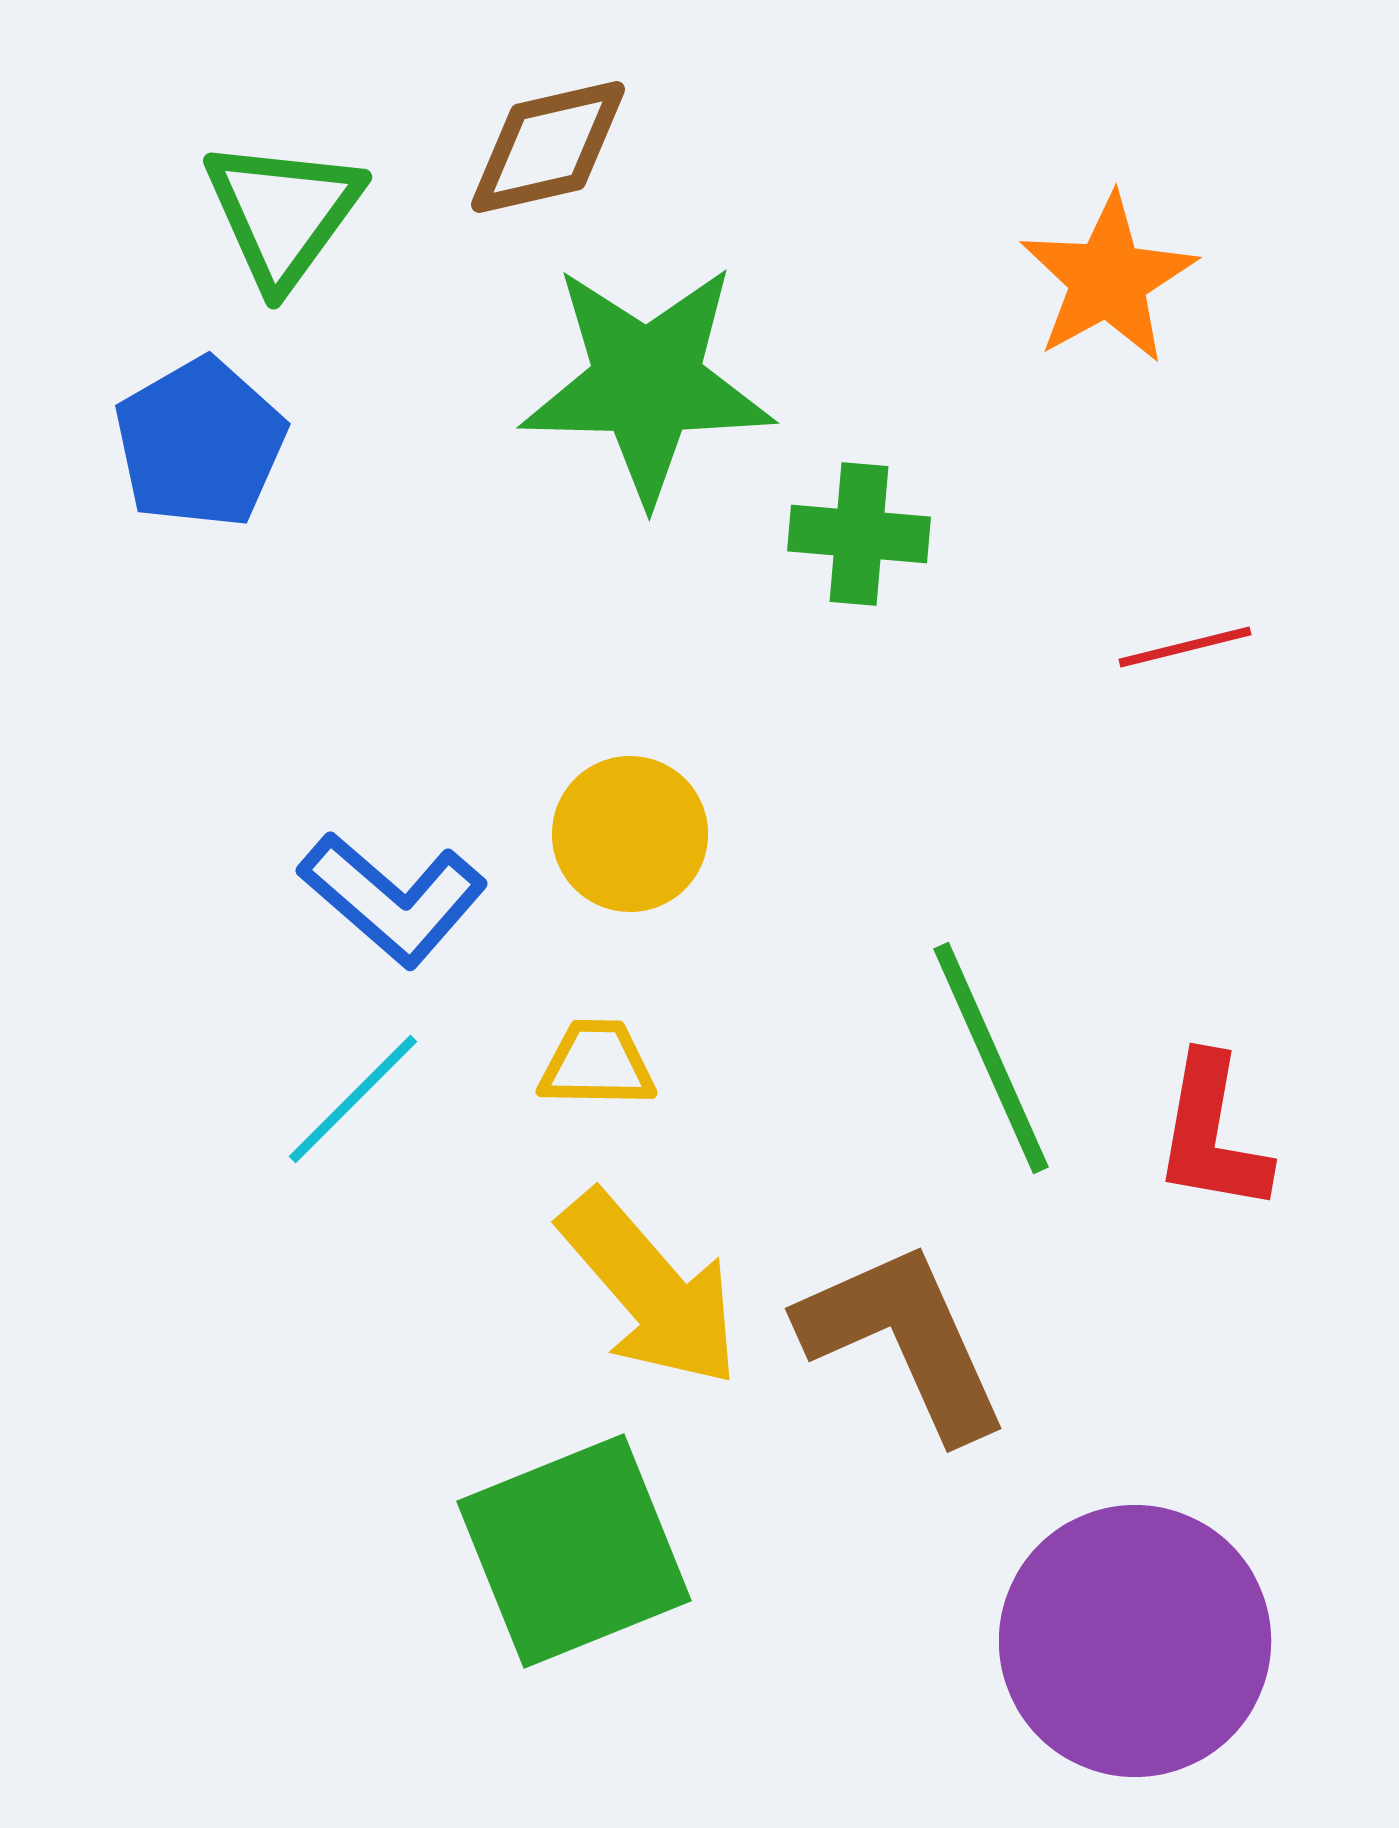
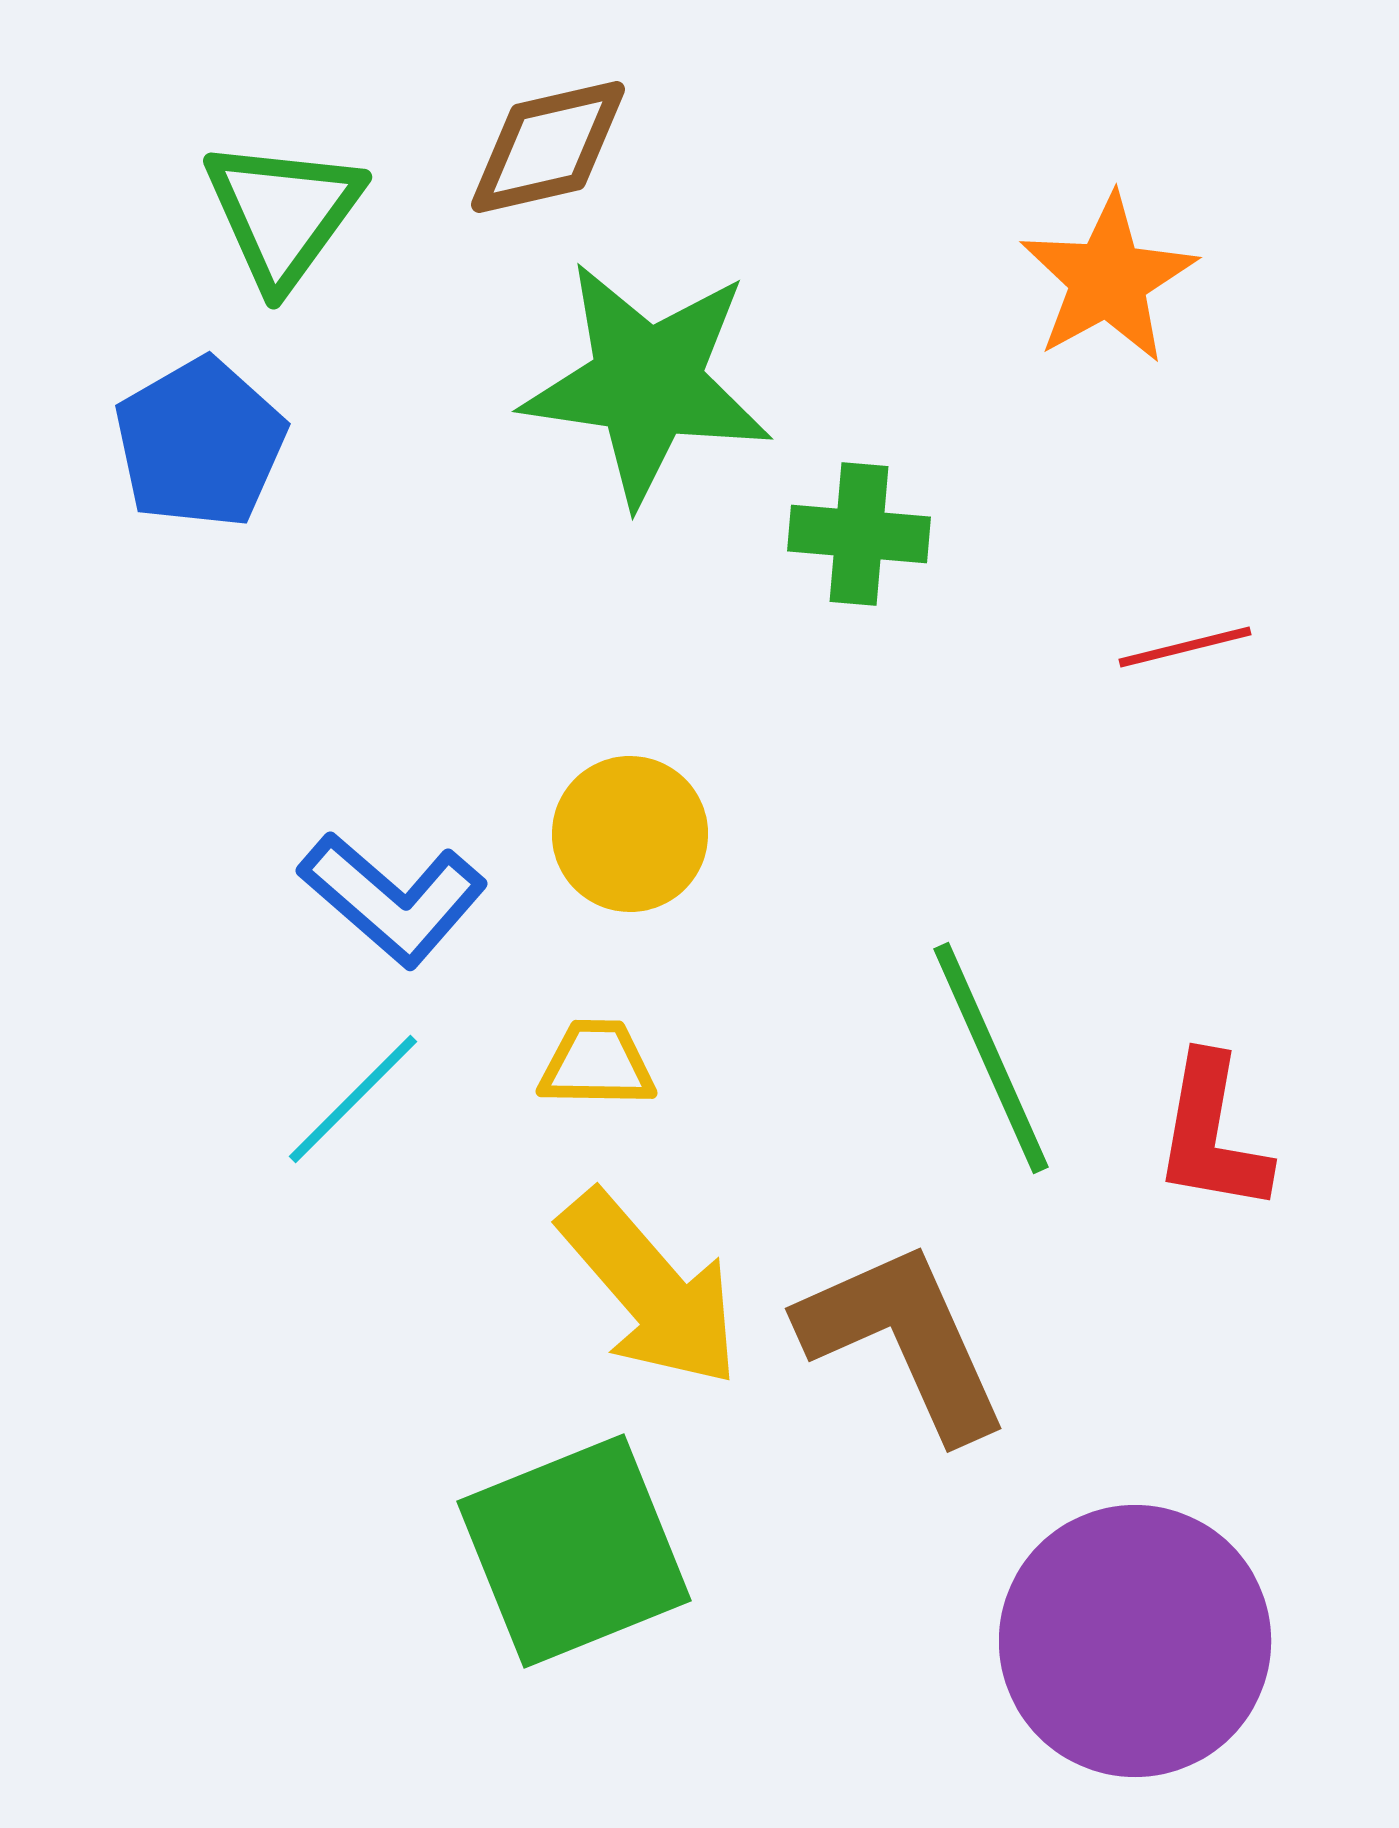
green star: rotated 7 degrees clockwise
